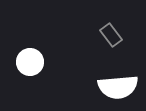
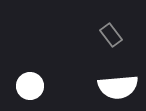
white circle: moved 24 px down
